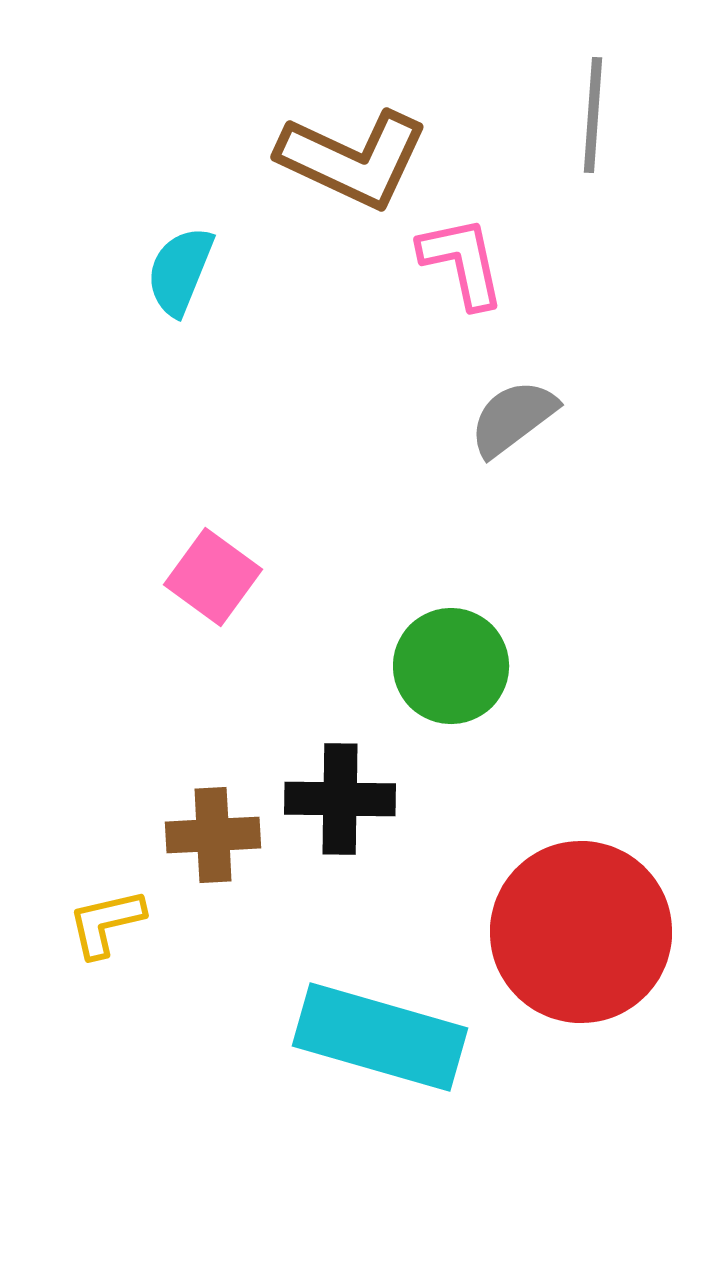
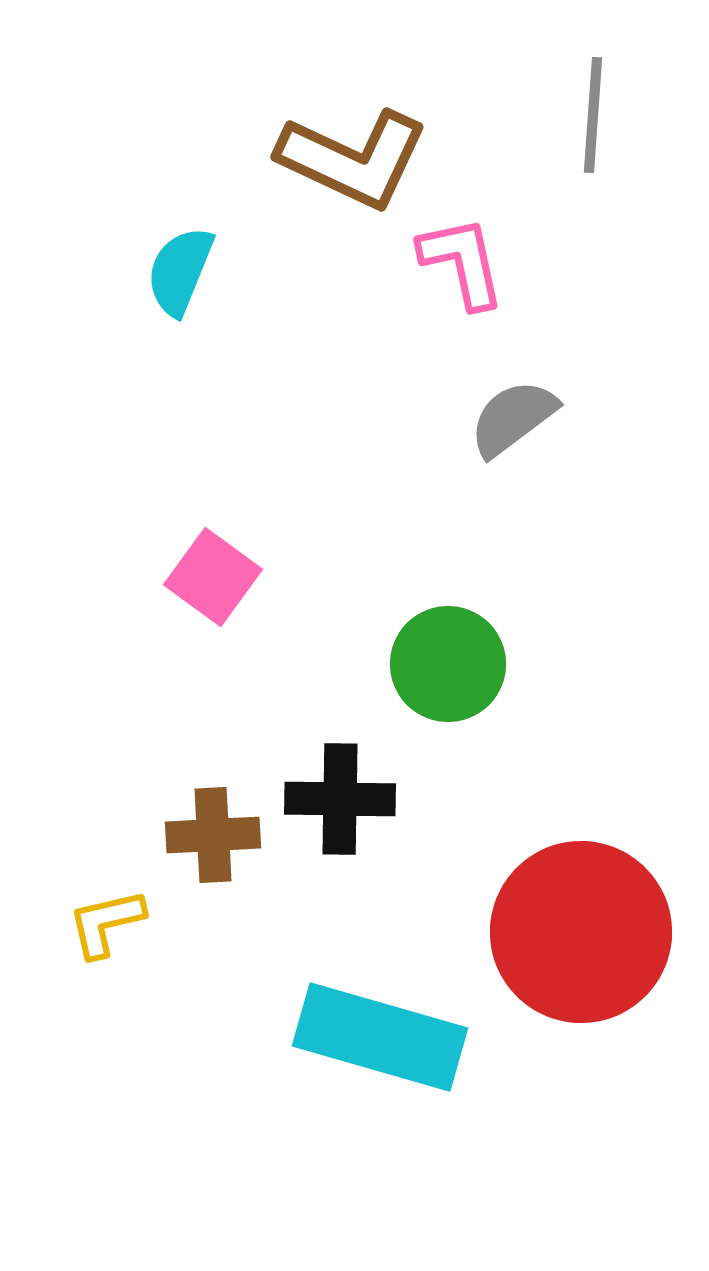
green circle: moved 3 px left, 2 px up
